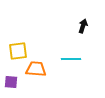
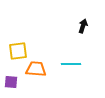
cyan line: moved 5 px down
